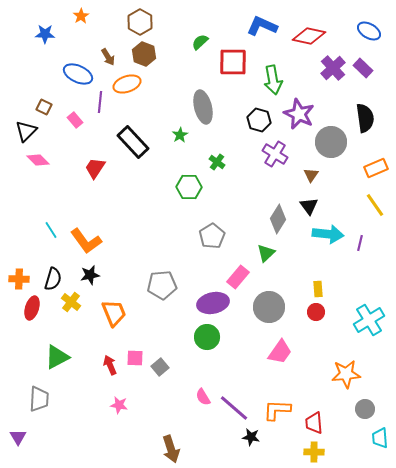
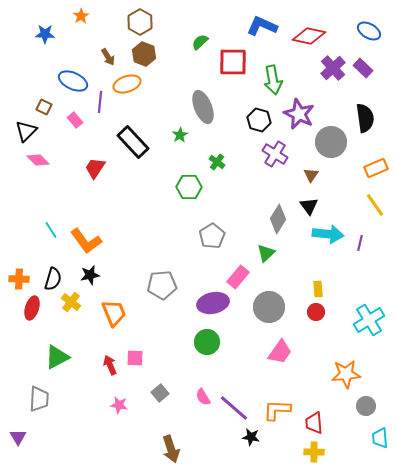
blue ellipse at (78, 74): moved 5 px left, 7 px down
gray ellipse at (203, 107): rotated 8 degrees counterclockwise
green circle at (207, 337): moved 5 px down
gray square at (160, 367): moved 26 px down
gray circle at (365, 409): moved 1 px right, 3 px up
